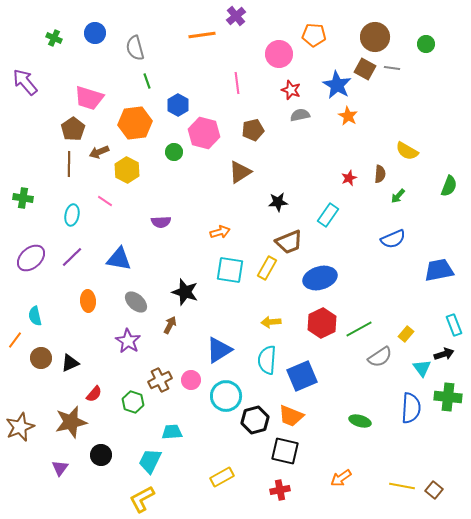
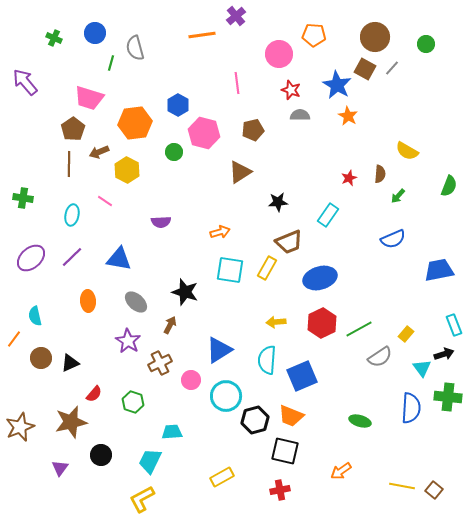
gray line at (392, 68): rotated 56 degrees counterclockwise
green line at (147, 81): moved 36 px left, 18 px up; rotated 35 degrees clockwise
gray semicircle at (300, 115): rotated 12 degrees clockwise
yellow arrow at (271, 322): moved 5 px right
orange line at (15, 340): moved 1 px left, 1 px up
brown cross at (160, 380): moved 17 px up
orange arrow at (341, 478): moved 7 px up
